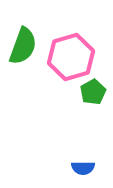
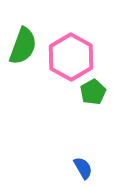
pink hexagon: rotated 15 degrees counterclockwise
blue semicircle: rotated 120 degrees counterclockwise
